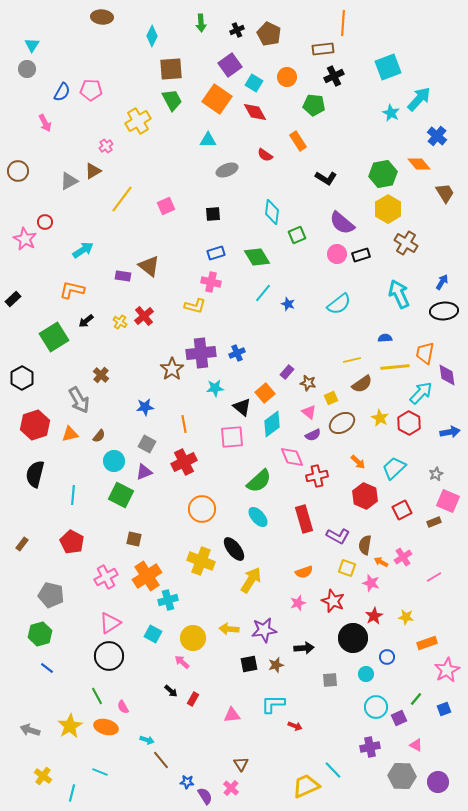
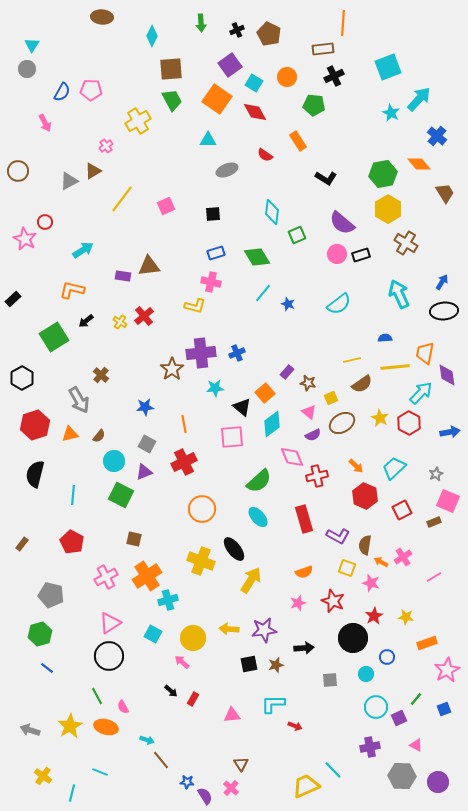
brown triangle at (149, 266): rotated 45 degrees counterclockwise
orange arrow at (358, 462): moved 2 px left, 4 px down
